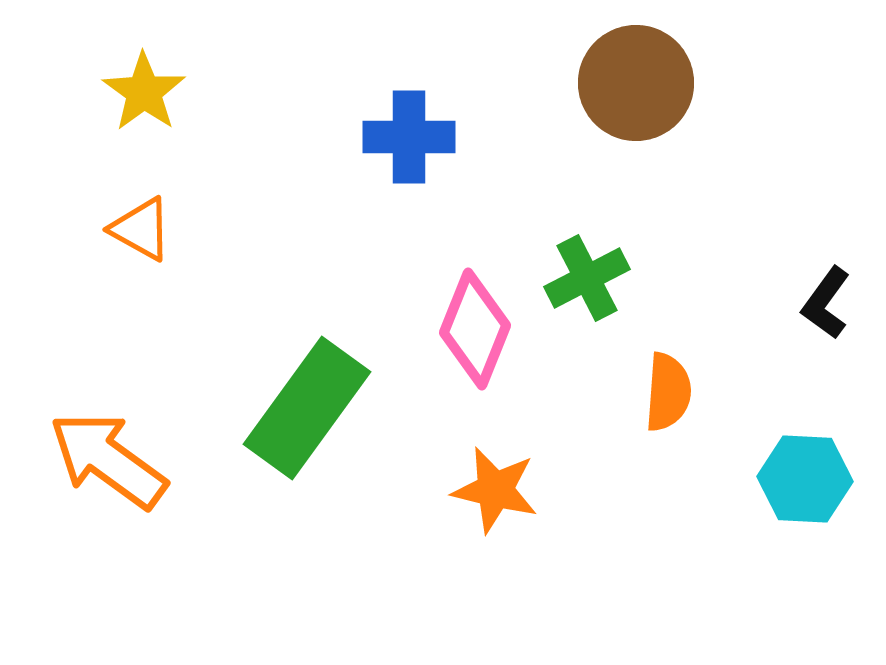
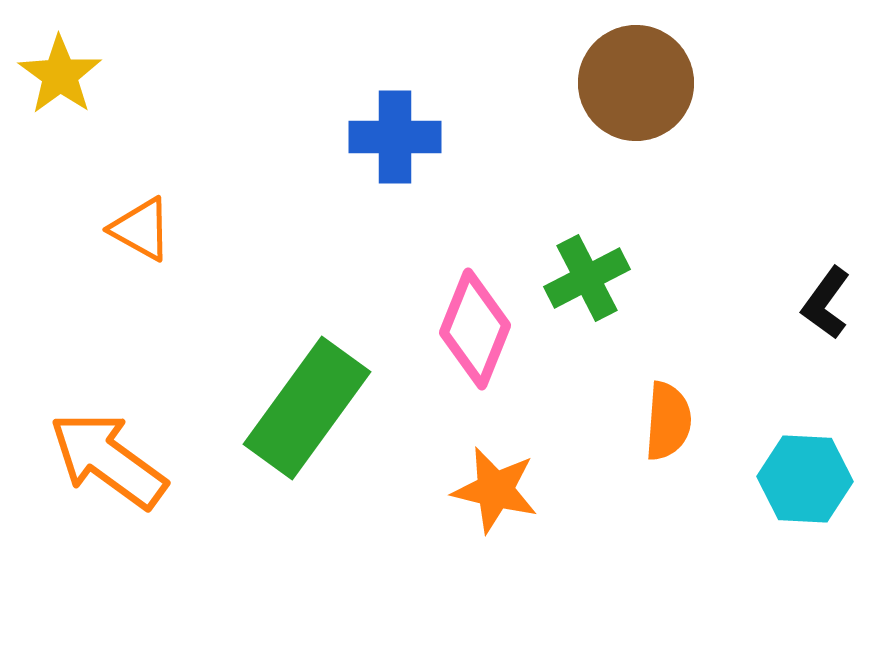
yellow star: moved 84 px left, 17 px up
blue cross: moved 14 px left
orange semicircle: moved 29 px down
